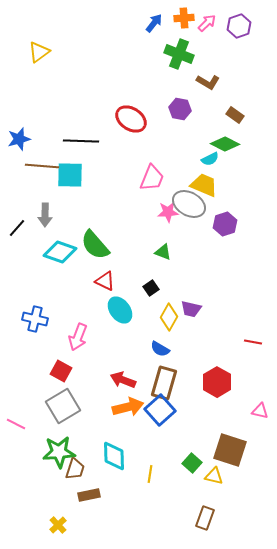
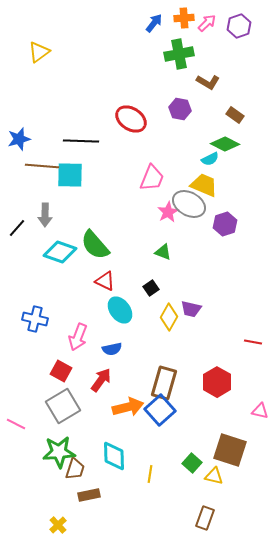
green cross at (179, 54): rotated 32 degrees counterclockwise
pink star at (168, 212): rotated 25 degrees counterclockwise
blue semicircle at (160, 349): moved 48 px left; rotated 42 degrees counterclockwise
red arrow at (123, 380): moved 22 px left; rotated 105 degrees clockwise
